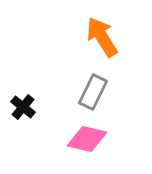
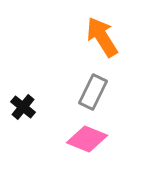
pink diamond: rotated 9 degrees clockwise
